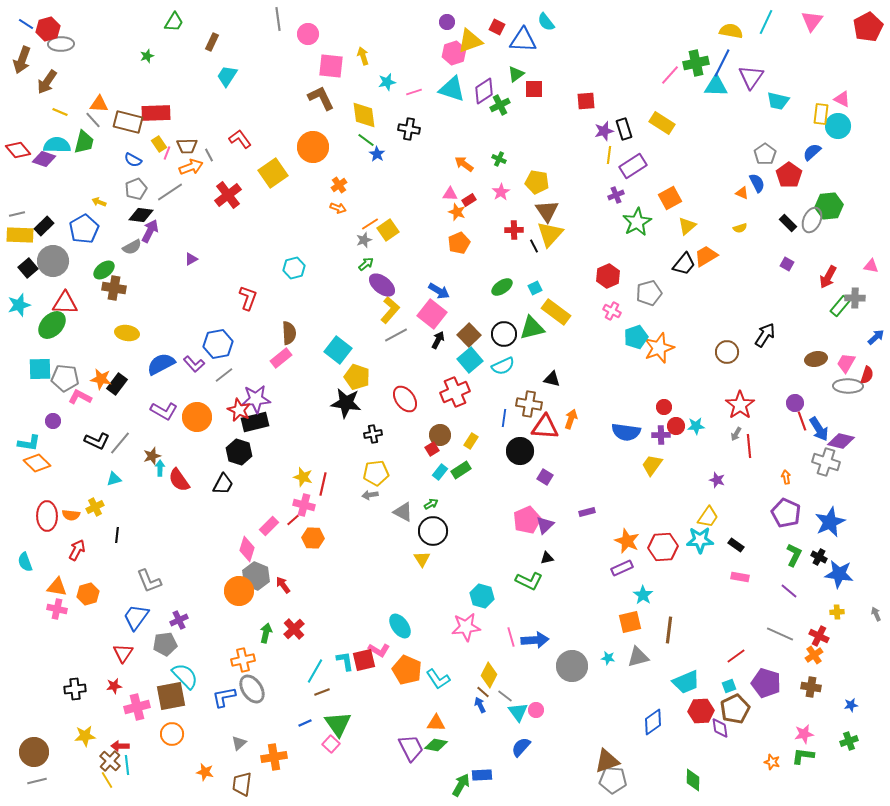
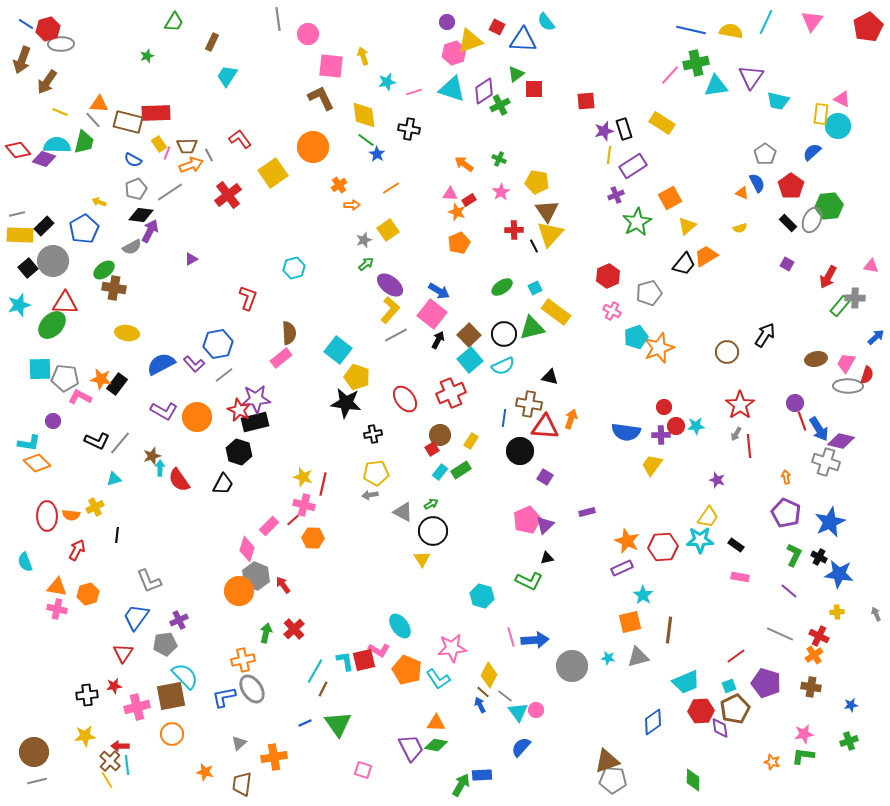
blue line at (722, 63): moved 31 px left, 33 px up; rotated 76 degrees clockwise
cyan triangle at (716, 86): rotated 10 degrees counterclockwise
orange arrow at (191, 167): moved 2 px up
red pentagon at (789, 175): moved 2 px right, 11 px down
orange arrow at (338, 208): moved 14 px right, 3 px up; rotated 21 degrees counterclockwise
orange line at (370, 224): moved 21 px right, 36 px up
purple ellipse at (382, 285): moved 8 px right
black triangle at (552, 379): moved 2 px left, 2 px up
red cross at (455, 392): moved 4 px left, 1 px down
pink star at (466, 627): moved 14 px left, 21 px down
black cross at (75, 689): moved 12 px right, 6 px down
brown line at (322, 692): moved 1 px right, 3 px up; rotated 42 degrees counterclockwise
pink square at (331, 744): moved 32 px right, 26 px down; rotated 24 degrees counterclockwise
